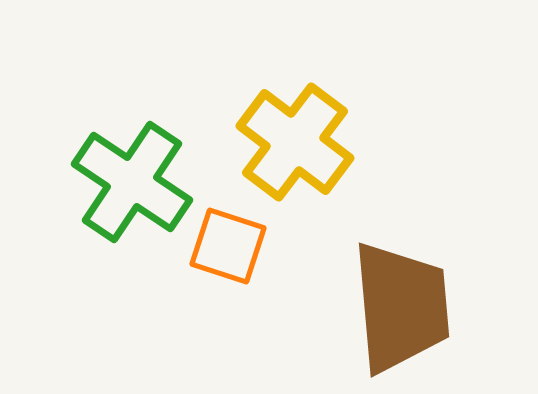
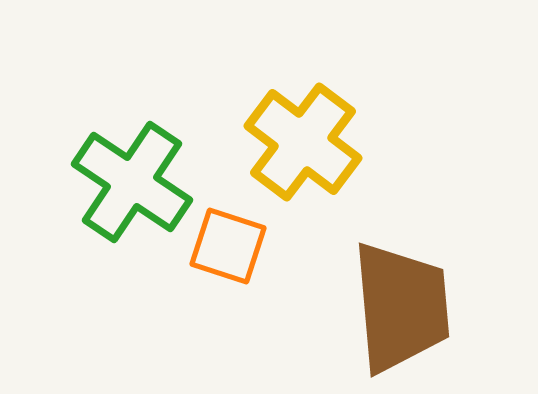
yellow cross: moved 8 px right
